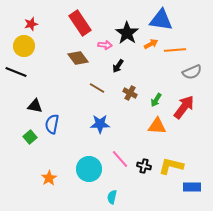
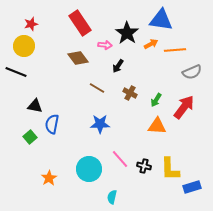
yellow L-shape: moved 1 px left, 3 px down; rotated 105 degrees counterclockwise
blue rectangle: rotated 18 degrees counterclockwise
